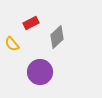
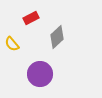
red rectangle: moved 5 px up
purple circle: moved 2 px down
